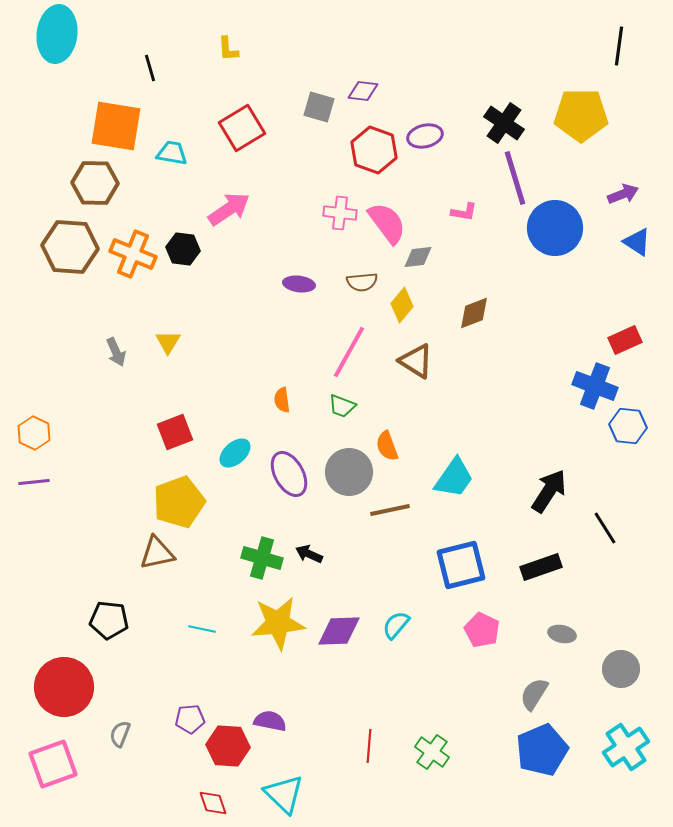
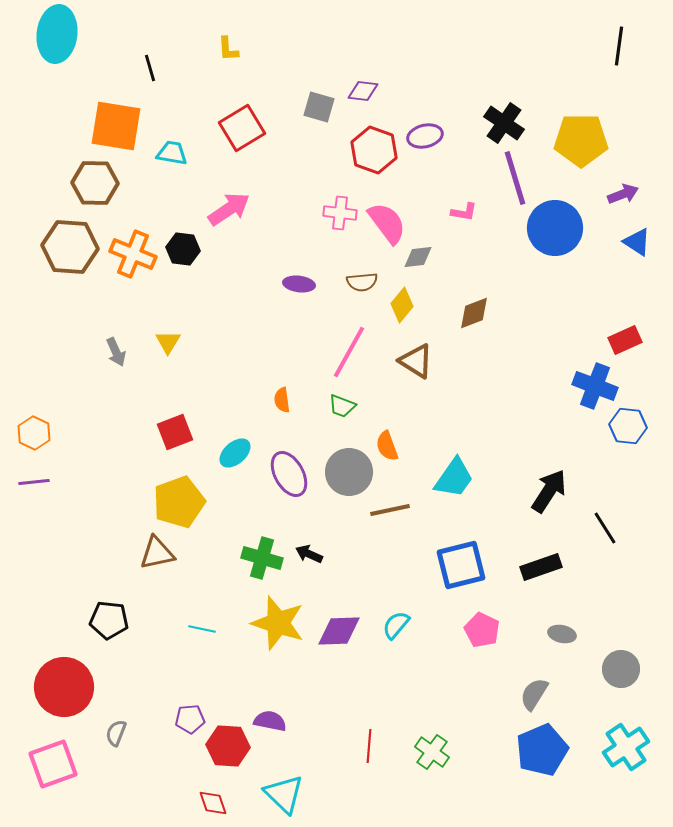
yellow pentagon at (581, 115): moved 25 px down
yellow star at (278, 623): rotated 24 degrees clockwise
gray semicircle at (120, 734): moved 4 px left, 1 px up
